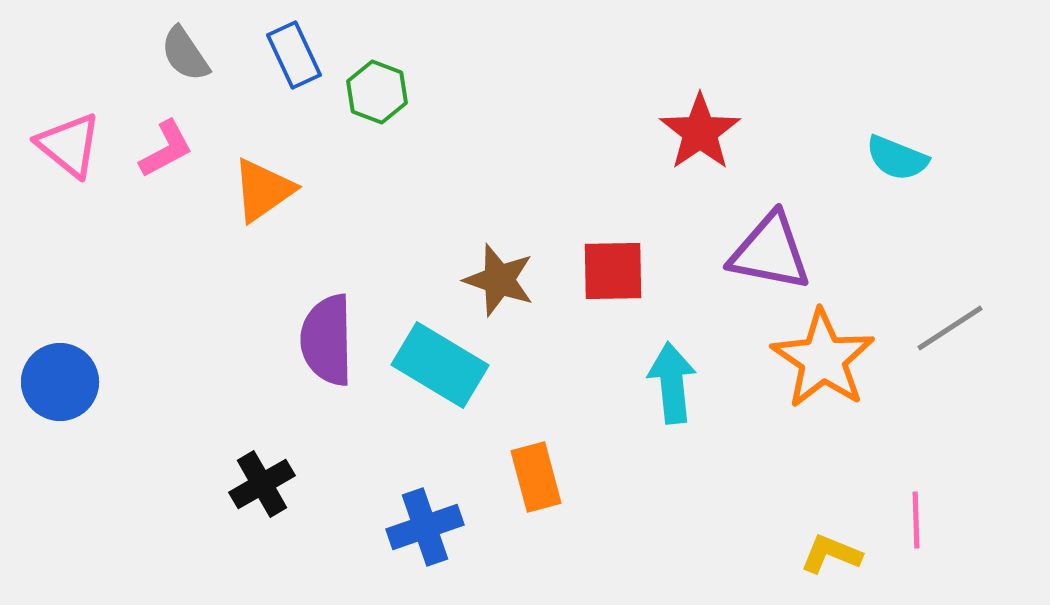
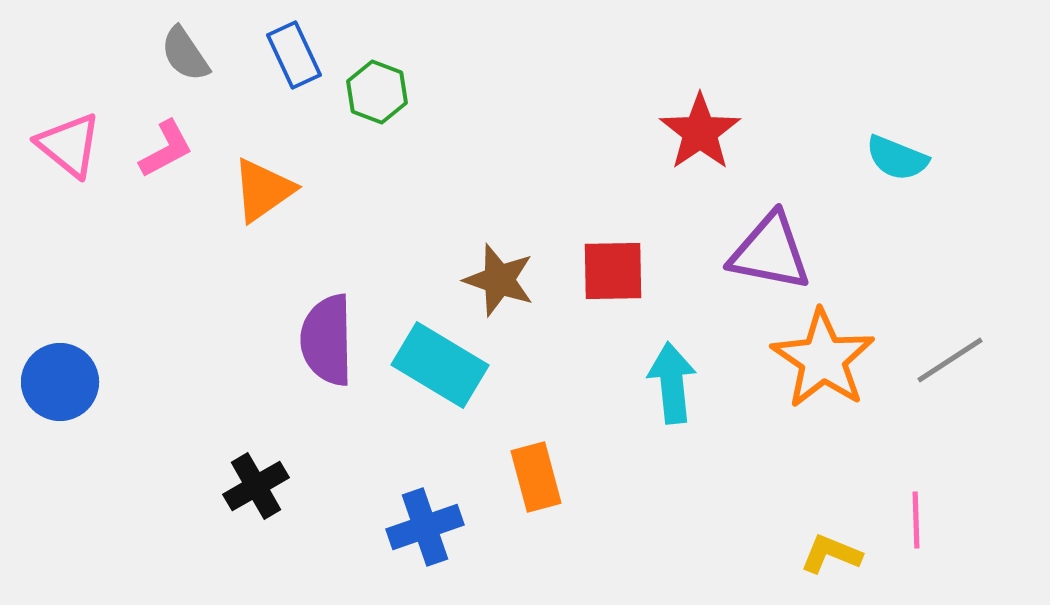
gray line: moved 32 px down
black cross: moved 6 px left, 2 px down
